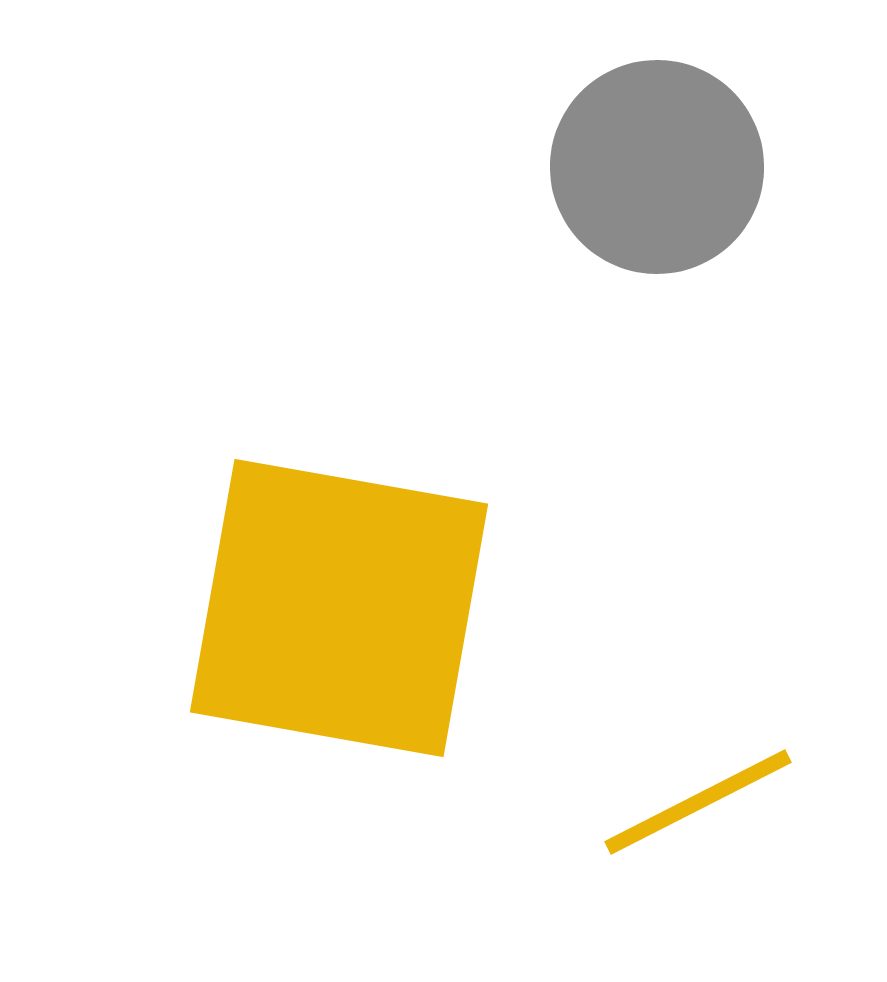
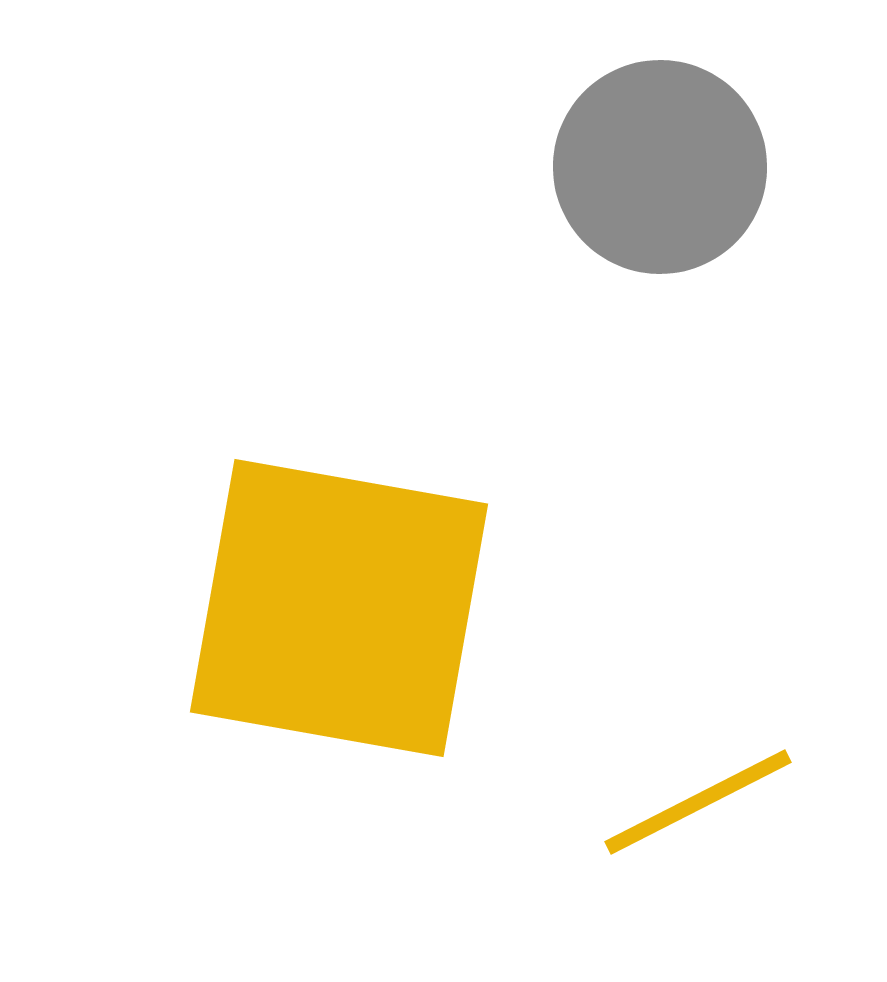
gray circle: moved 3 px right
